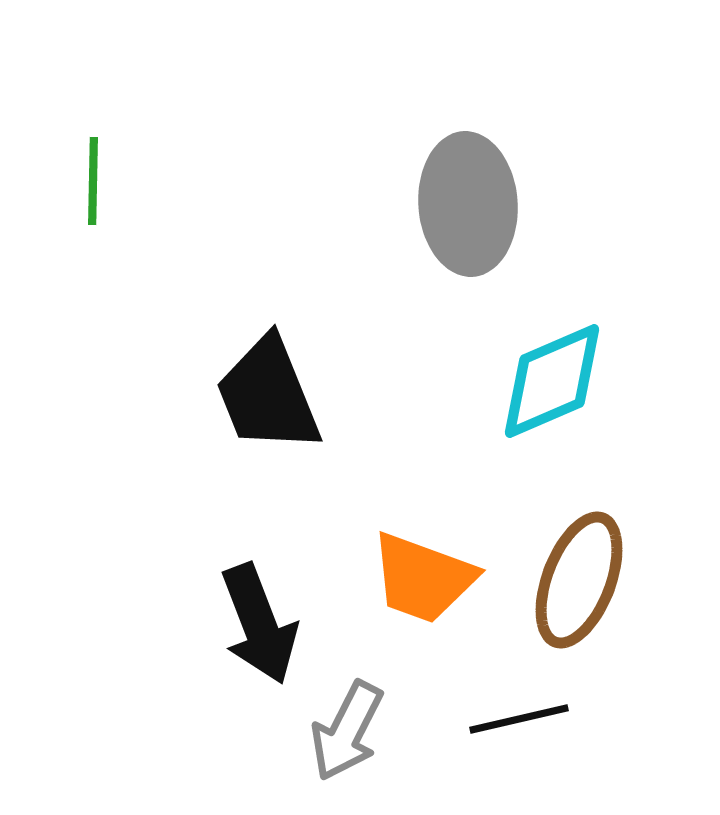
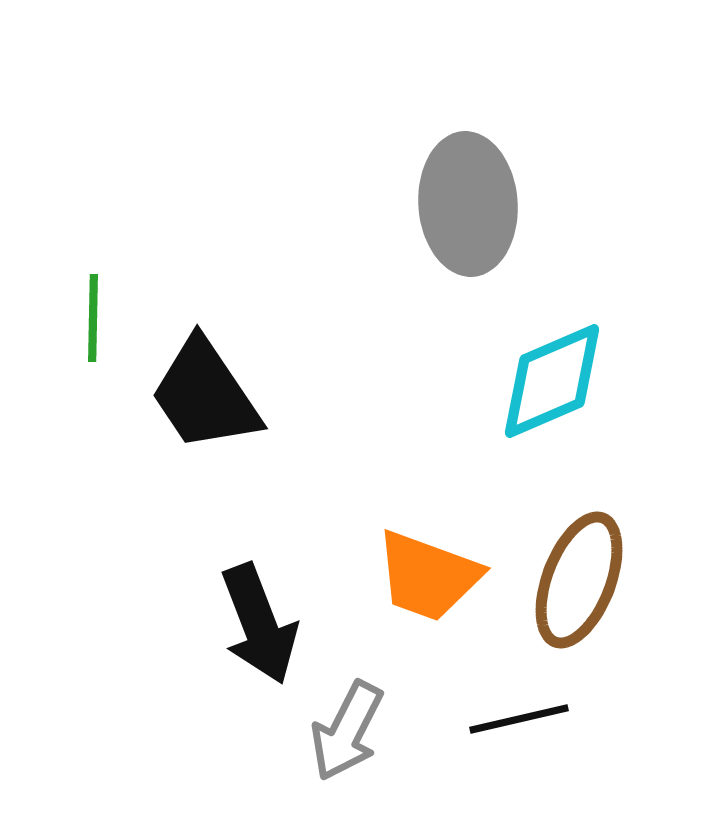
green line: moved 137 px down
black trapezoid: moved 63 px left; rotated 12 degrees counterclockwise
orange trapezoid: moved 5 px right, 2 px up
